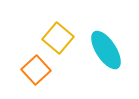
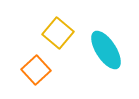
yellow square: moved 5 px up
